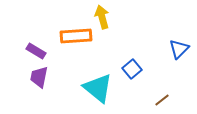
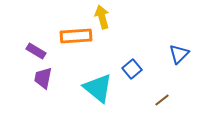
blue triangle: moved 5 px down
purple trapezoid: moved 4 px right, 1 px down
